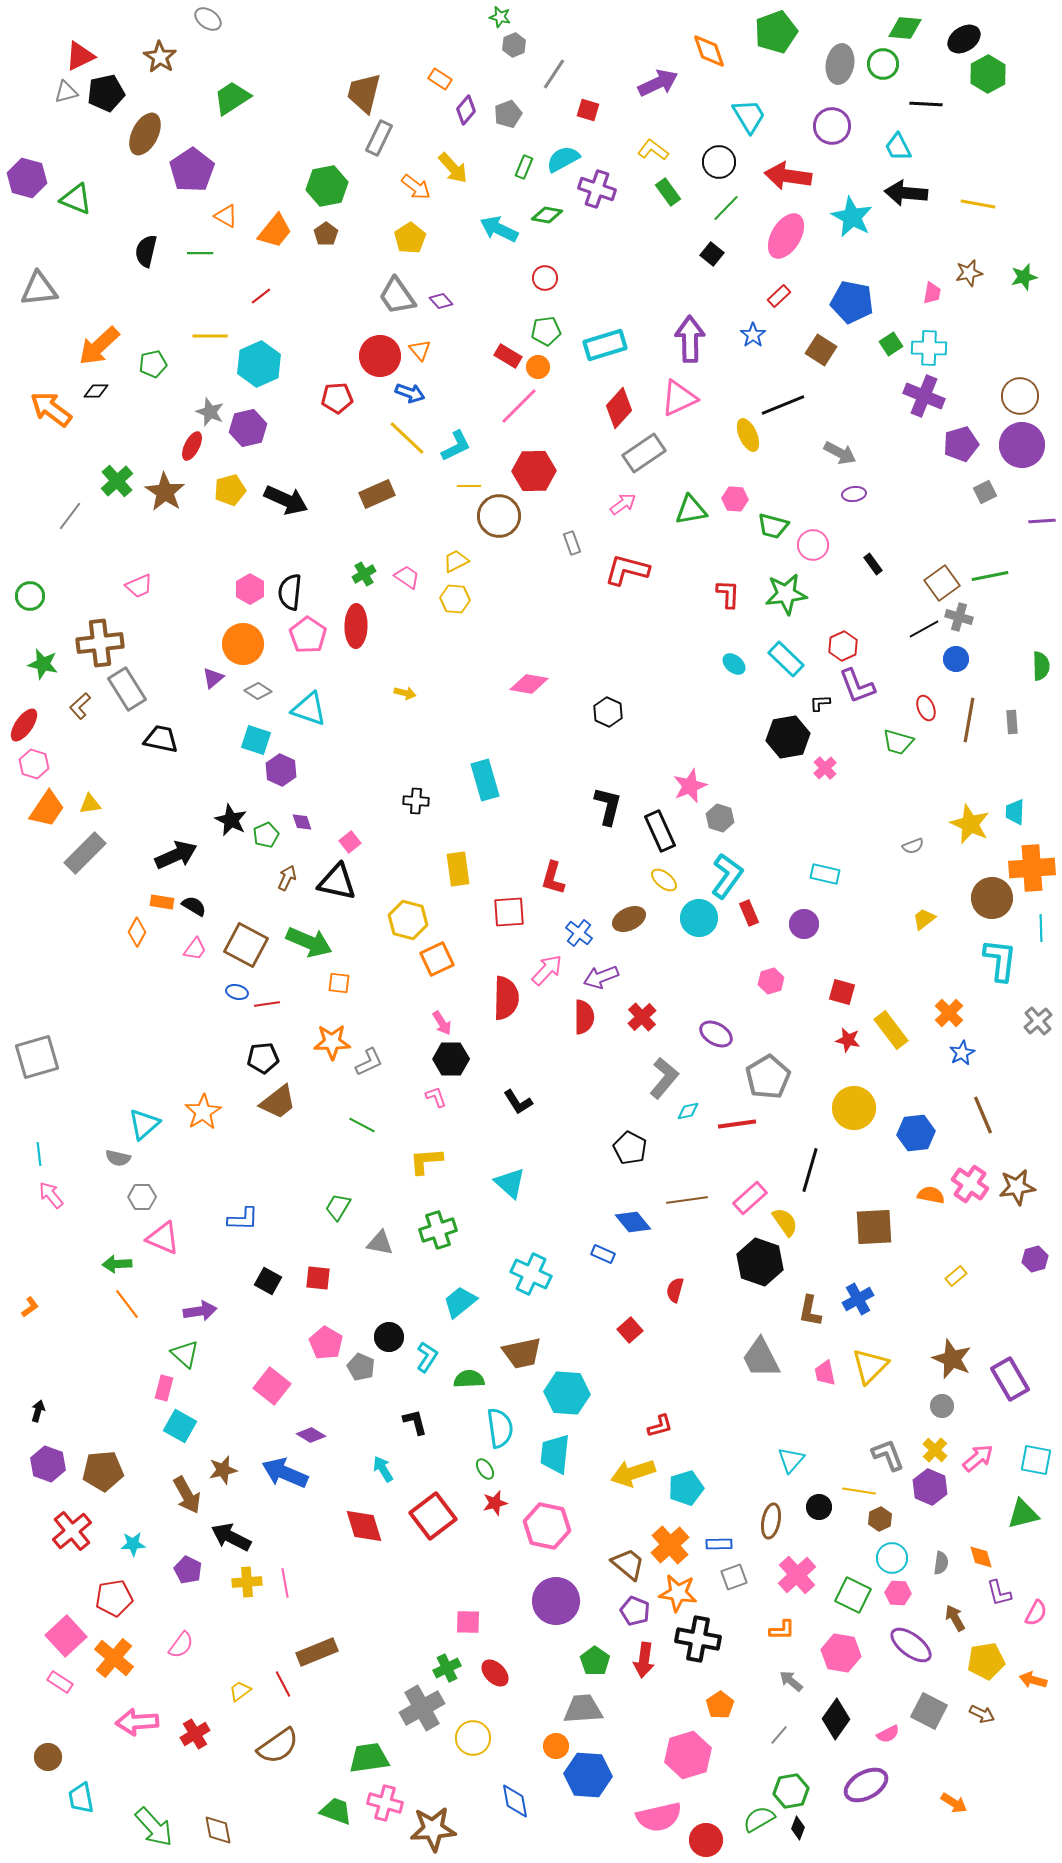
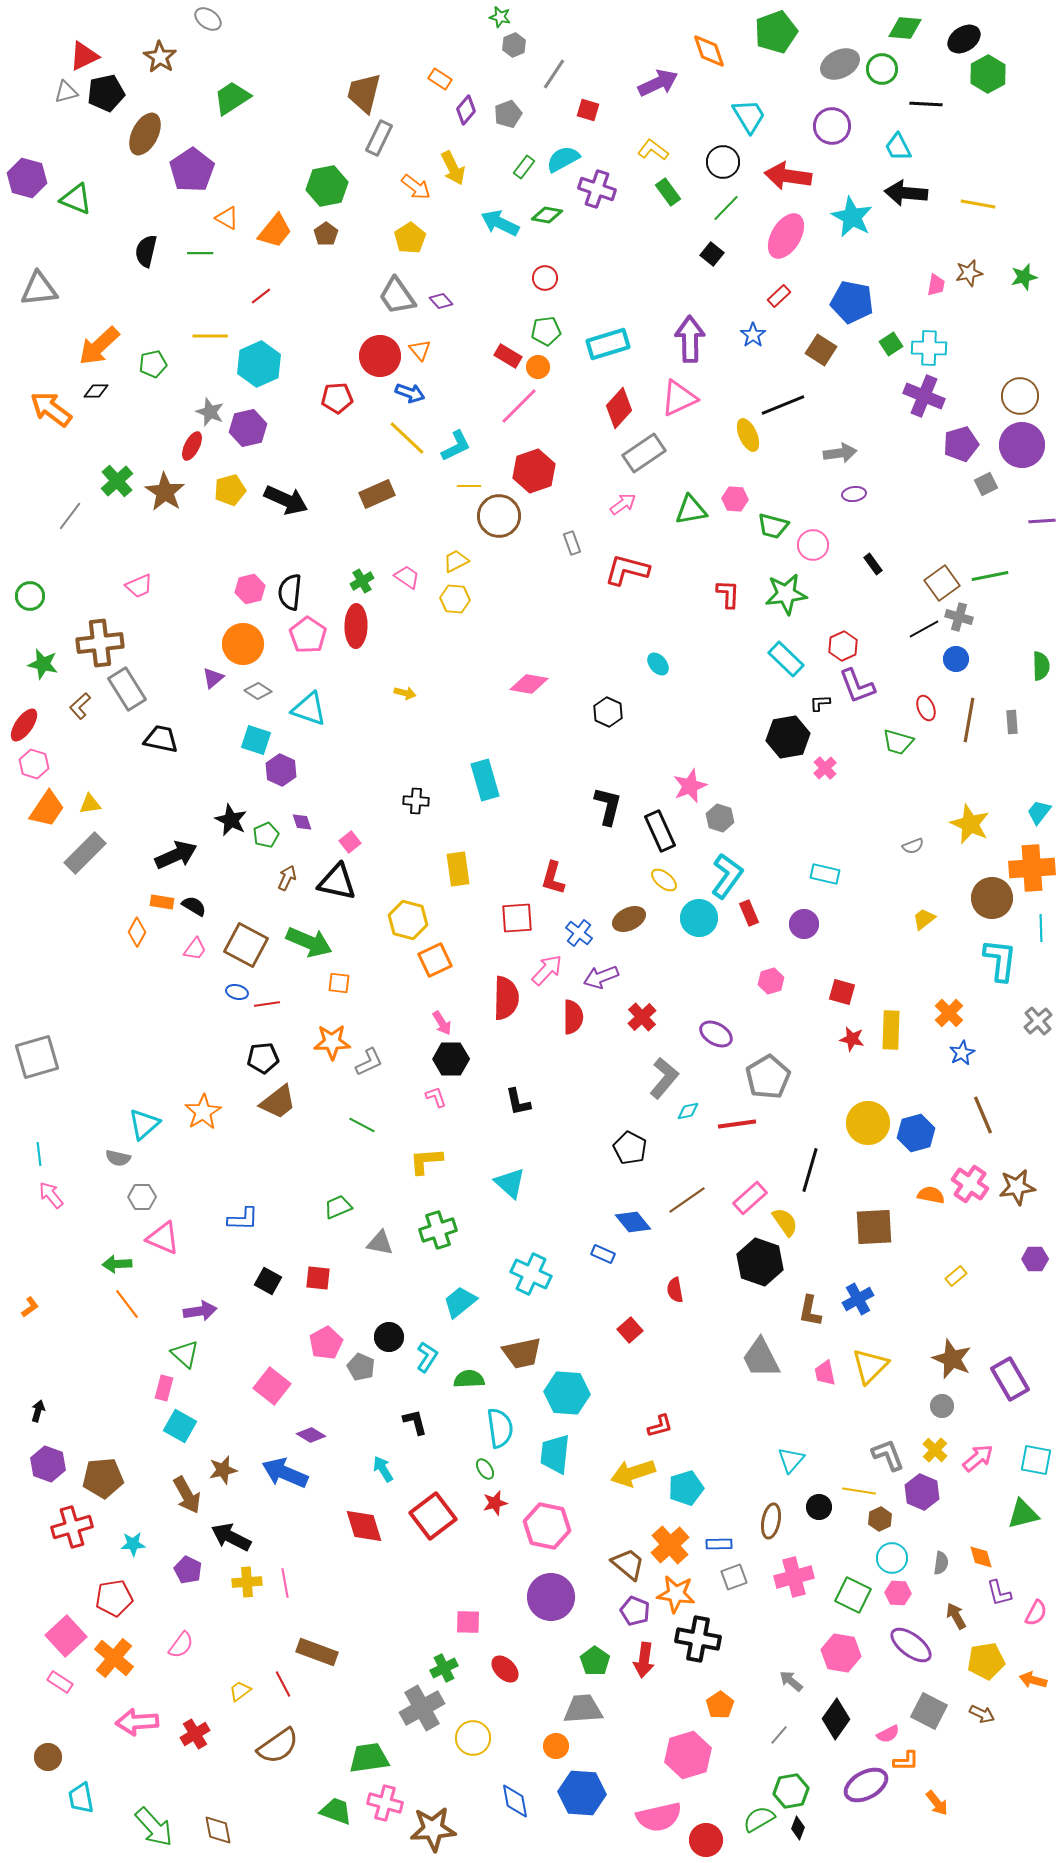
red triangle at (80, 56): moved 4 px right
gray ellipse at (840, 64): rotated 54 degrees clockwise
green circle at (883, 64): moved 1 px left, 5 px down
black circle at (719, 162): moved 4 px right
green rectangle at (524, 167): rotated 15 degrees clockwise
yellow arrow at (453, 168): rotated 16 degrees clockwise
orange triangle at (226, 216): moved 1 px right, 2 px down
cyan arrow at (499, 229): moved 1 px right, 6 px up
pink trapezoid at (932, 293): moved 4 px right, 8 px up
cyan rectangle at (605, 345): moved 3 px right, 1 px up
gray arrow at (840, 453): rotated 36 degrees counterclockwise
red hexagon at (534, 471): rotated 18 degrees counterclockwise
gray square at (985, 492): moved 1 px right, 8 px up
green cross at (364, 574): moved 2 px left, 7 px down
pink hexagon at (250, 589): rotated 16 degrees clockwise
cyan ellipse at (734, 664): moved 76 px left; rotated 10 degrees clockwise
cyan trapezoid at (1015, 812): moved 24 px right; rotated 36 degrees clockwise
red square at (509, 912): moved 8 px right, 6 px down
orange square at (437, 959): moved 2 px left, 1 px down
red semicircle at (584, 1017): moved 11 px left
yellow rectangle at (891, 1030): rotated 39 degrees clockwise
red star at (848, 1040): moved 4 px right, 1 px up
black L-shape at (518, 1102): rotated 20 degrees clockwise
yellow circle at (854, 1108): moved 14 px right, 15 px down
blue hexagon at (916, 1133): rotated 9 degrees counterclockwise
brown line at (687, 1200): rotated 27 degrees counterclockwise
green trapezoid at (338, 1207): rotated 36 degrees clockwise
purple hexagon at (1035, 1259): rotated 15 degrees clockwise
red semicircle at (675, 1290): rotated 25 degrees counterclockwise
pink pentagon at (326, 1343): rotated 12 degrees clockwise
brown pentagon at (103, 1471): moved 7 px down
purple hexagon at (930, 1487): moved 8 px left, 5 px down
red cross at (72, 1531): moved 4 px up; rotated 24 degrees clockwise
pink cross at (797, 1575): moved 3 px left, 2 px down; rotated 27 degrees clockwise
orange star at (678, 1593): moved 2 px left, 1 px down
purple circle at (556, 1601): moved 5 px left, 4 px up
brown arrow at (955, 1618): moved 1 px right, 2 px up
orange L-shape at (782, 1630): moved 124 px right, 131 px down
brown rectangle at (317, 1652): rotated 42 degrees clockwise
green cross at (447, 1668): moved 3 px left
red ellipse at (495, 1673): moved 10 px right, 4 px up
blue hexagon at (588, 1775): moved 6 px left, 18 px down
orange arrow at (954, 1803): moved 17 px left; rotated 20 degrees clockwise
